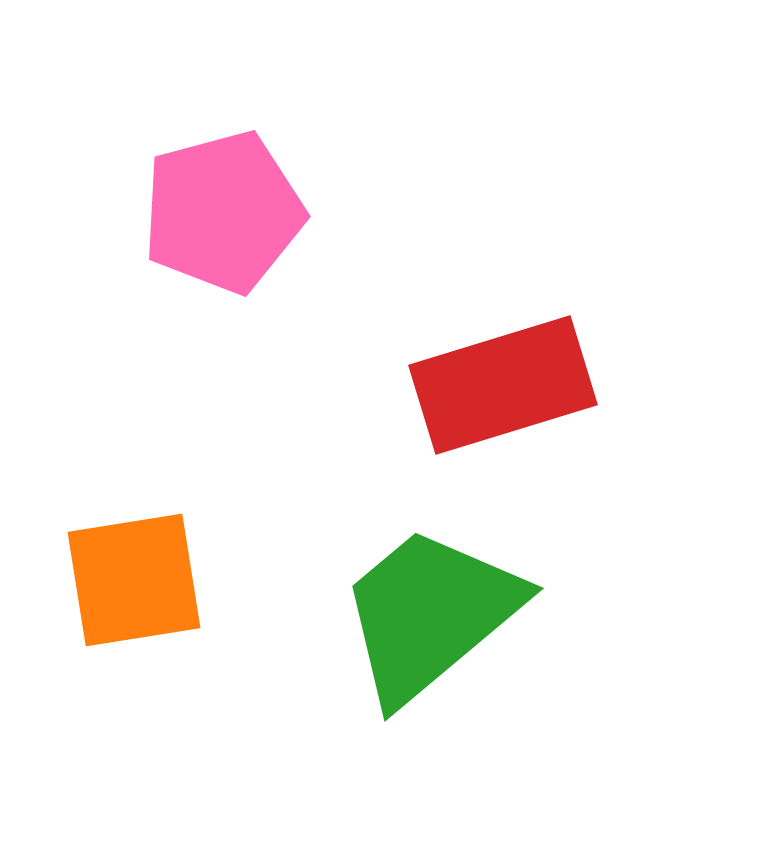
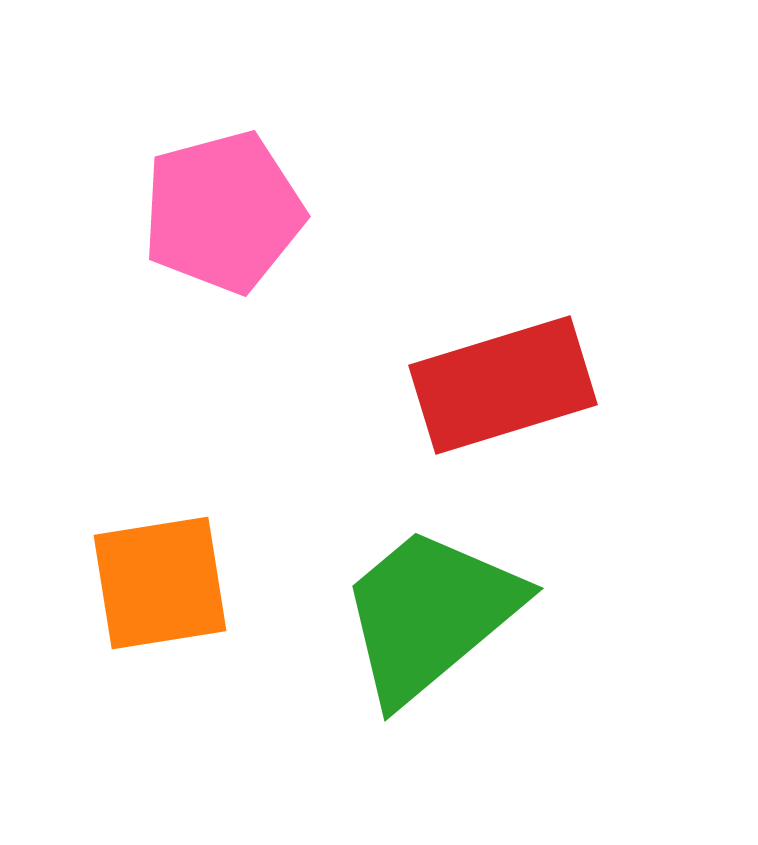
orange square: moved 26 px right, 3 px down
